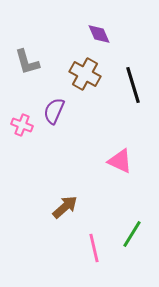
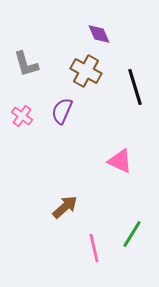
gray L-shape: moved 1 px left, 2 px down
brown cross: moved 1 px right, 3 px up
black line: moved 2 px right, 2 px down
purple semicircle: moved 8 px right
pink cross: moved 9 px up; rotated 15 degrees clockwise
